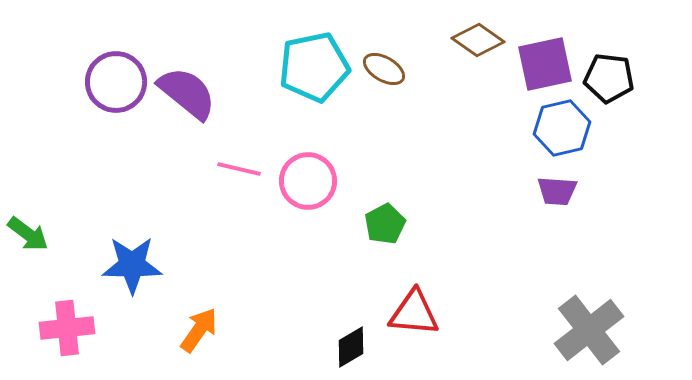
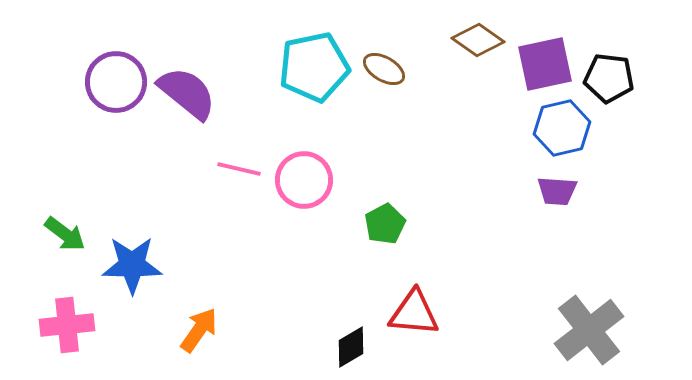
pink circle: moved 4 px left, 1 px up
green arrow: moved 37 px right
pink cross: moved 3 px up
